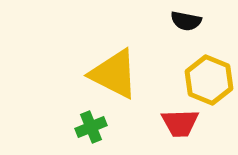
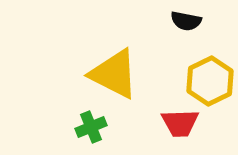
yellow hexagon: moved 1 px right, 1 px down; rotated 12 degrees clockwise
